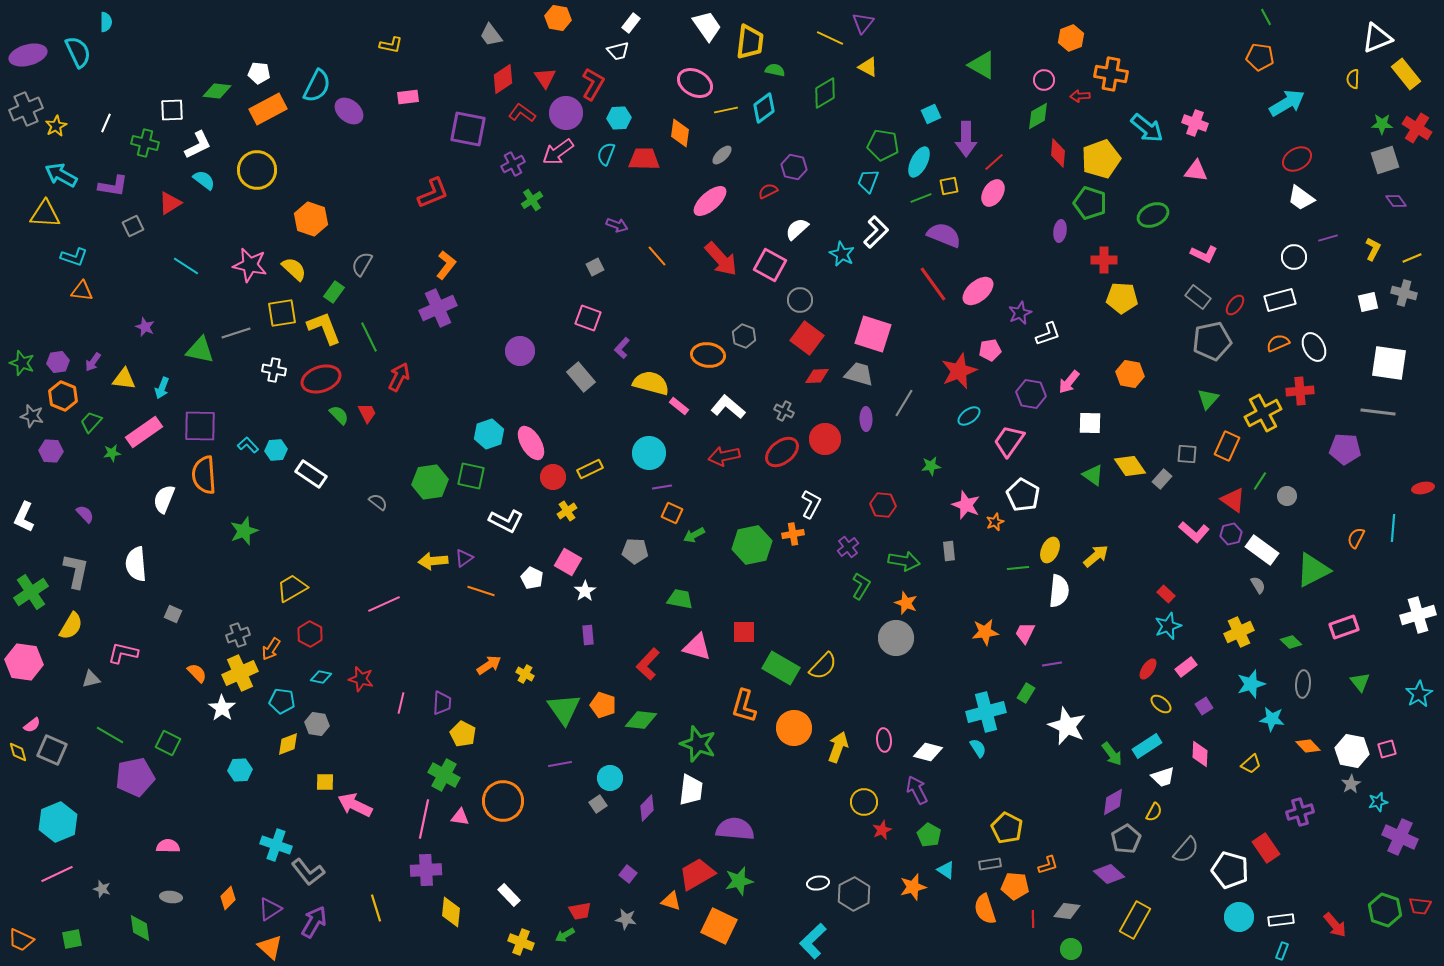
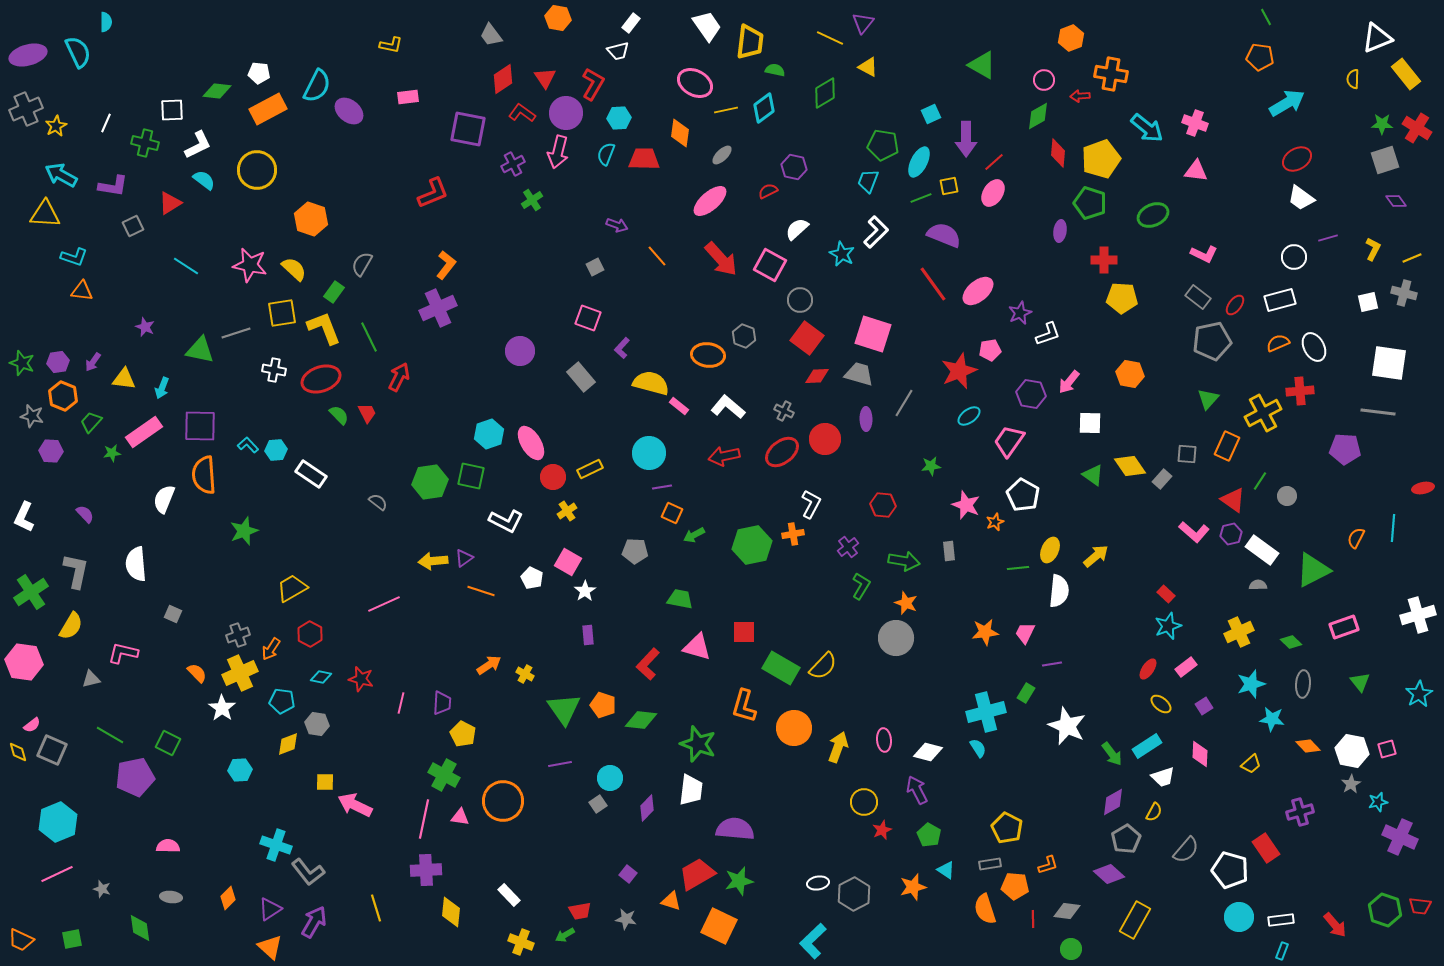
pink arrow at (558, 152): rotated 40 degrees counterclockwise
gray semicircle at (1258, 585): rotated 60 degrees counterclockwise
